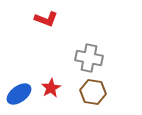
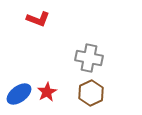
red L-shape: moved 8 px left
red star: moved 4 px left, 4 px down
brown hexagon: moved 2 px left, 1 px down; rotated 25 degrees clockwise
